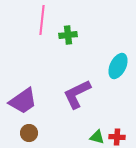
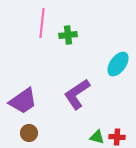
pink line: moved 3 px down
cyan ellipse: moved 2 px up; rotated 10 degrees clockwise
purple L-shape: rotated 8 degrees counterclockwise
